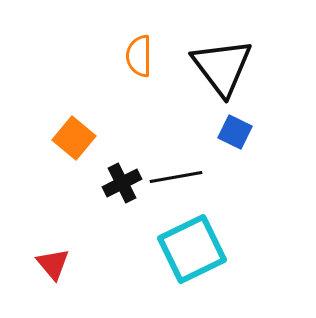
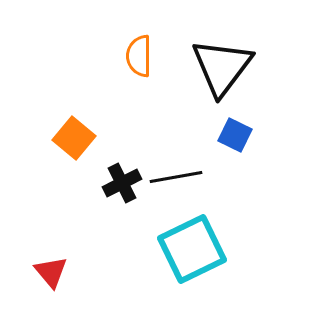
black triangle: rotated 14 degrees clockwise
blue square: moved 3 px down
red triangle: moved 2 px left, 8 px down
